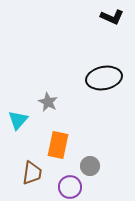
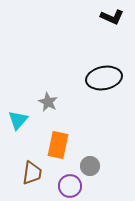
purple circle: moved 1 px up
